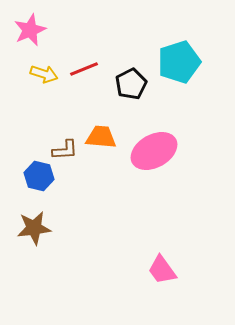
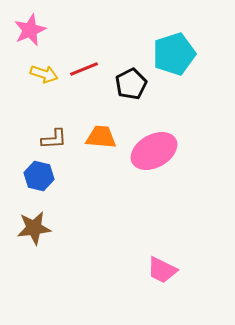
cyan pentagon: moved 5 px left, 8 px up
brown L-shape: moved 11 px left, 11 px up
pink trapezoid: rotated 28 degrees counterclockwise
